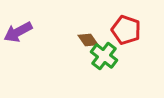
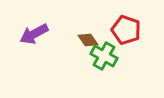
purple arrow: moved 16 px right, 2 px down
green cross: rotated 8 degrees counterclockwise
